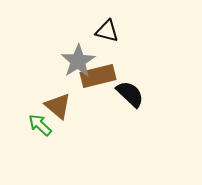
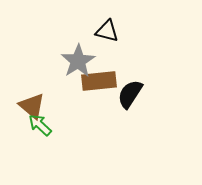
brown rectangle: moved 1 px right, 5 px down; rotated 8 degrees clockwise
black semicircle: rotated 100 degrees counterclockwise
brown triangle: moved 26 px left
